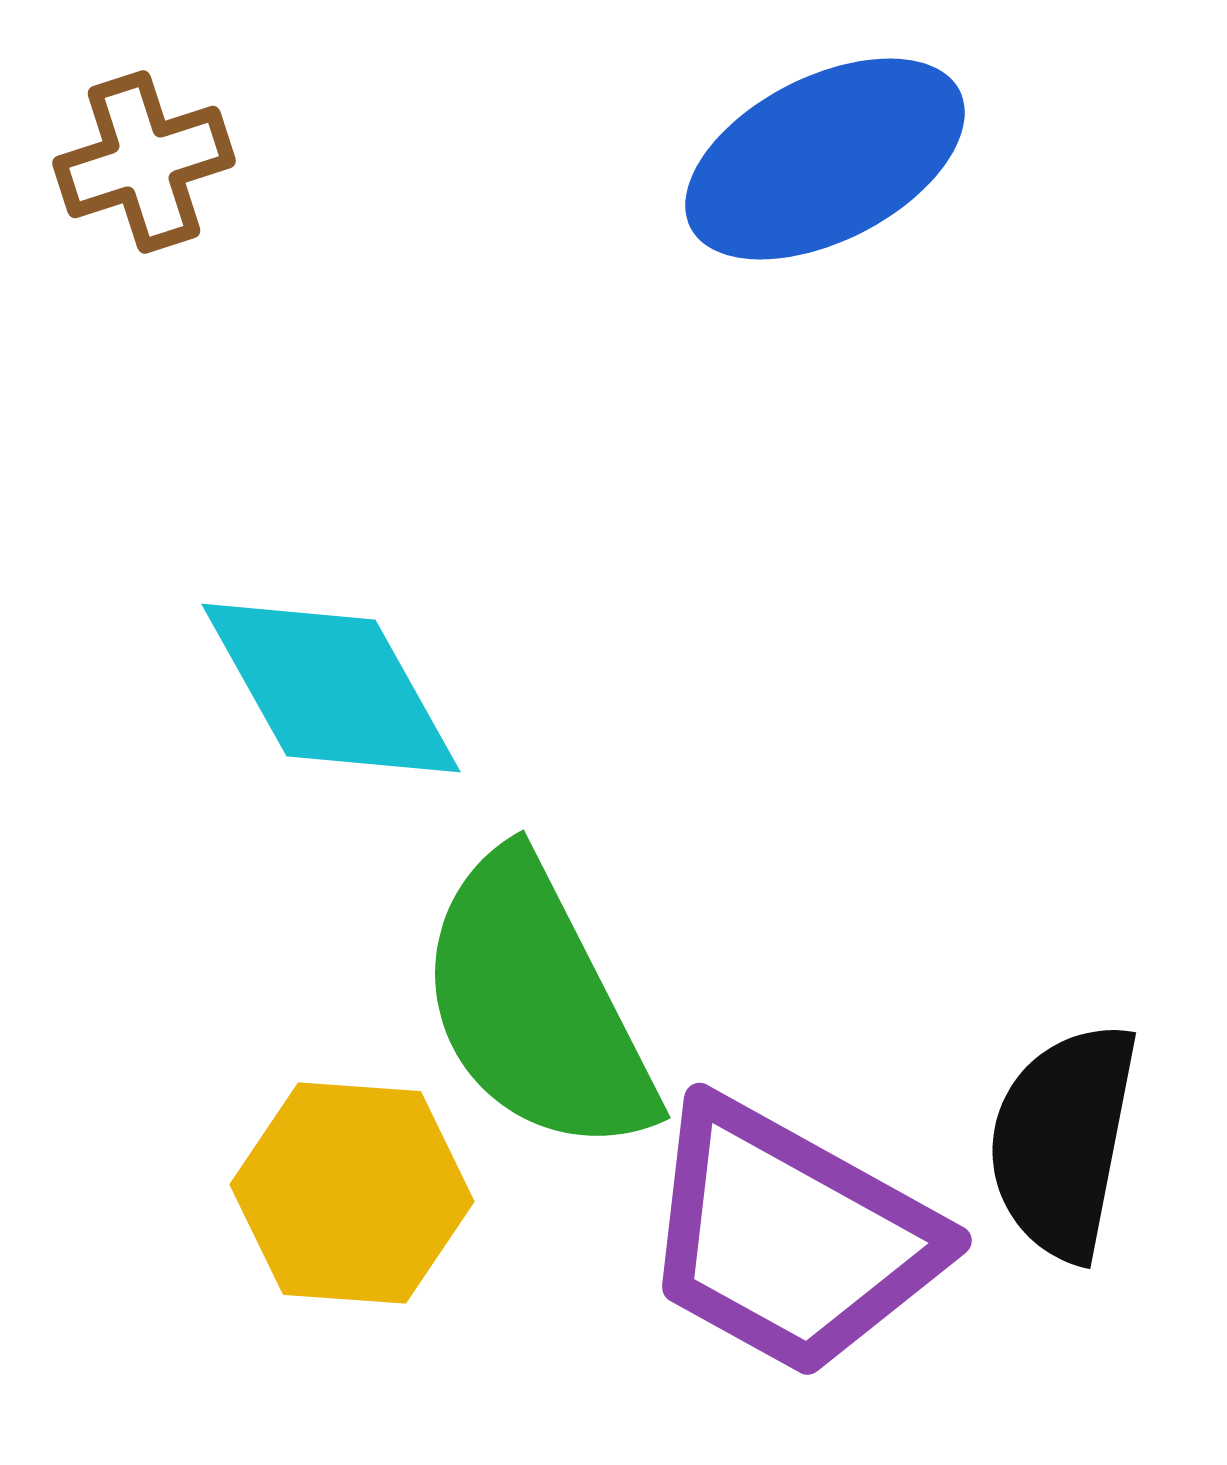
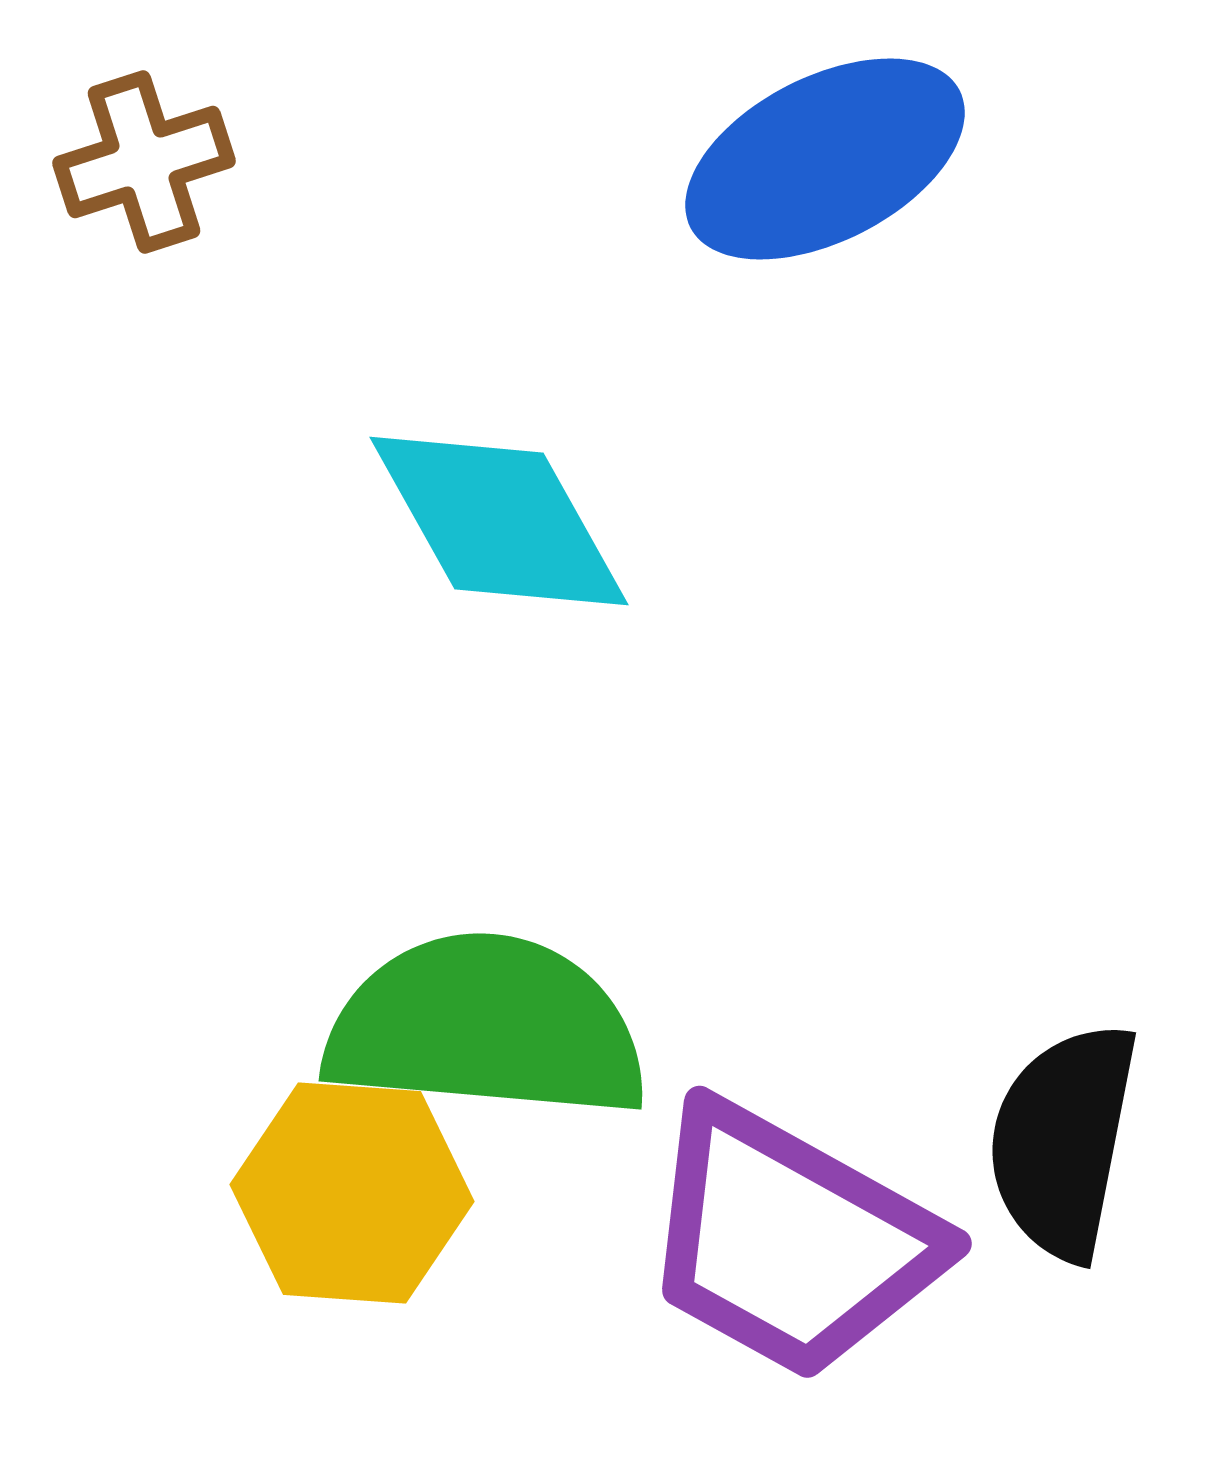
cyan diamond: moved 168 px right, 167 px up
green semicircle: moved 50 px left, 22 px down; rotated 122 degrees clockwise
purple trapezoid: moved 3 px down
